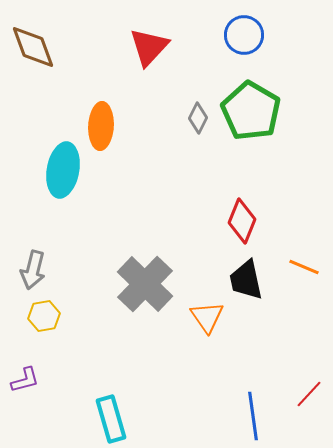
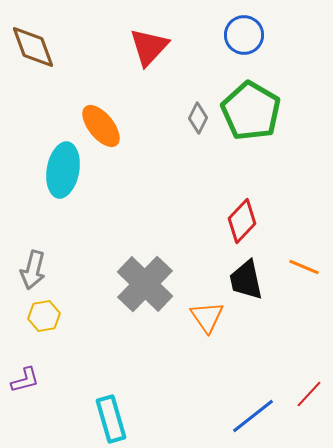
orange ellipse: rotated 42 degrees counterclockwise
red diamond: rotated 21 degrees clockwise
blue line: rotated 60 degrees clockwise
